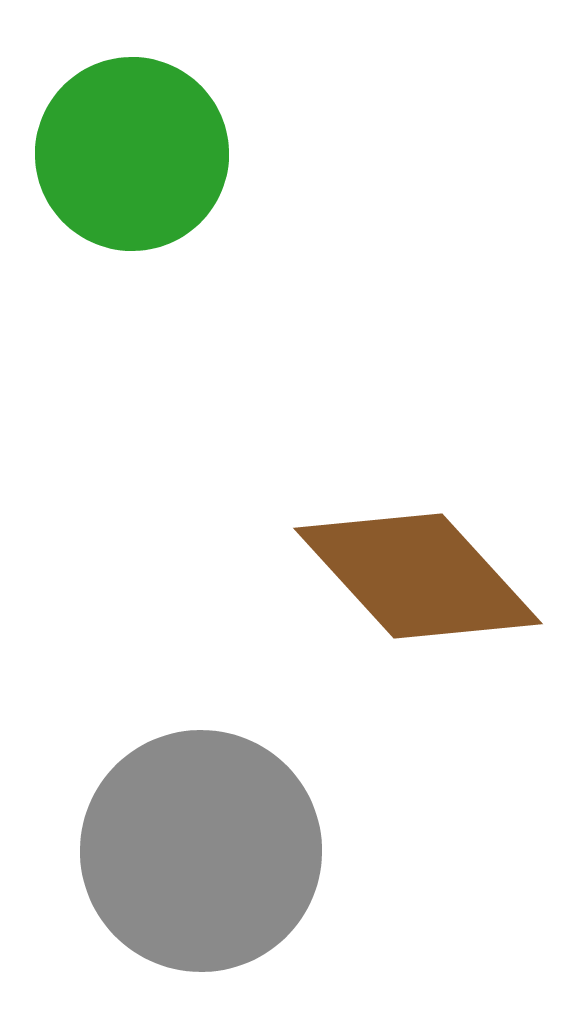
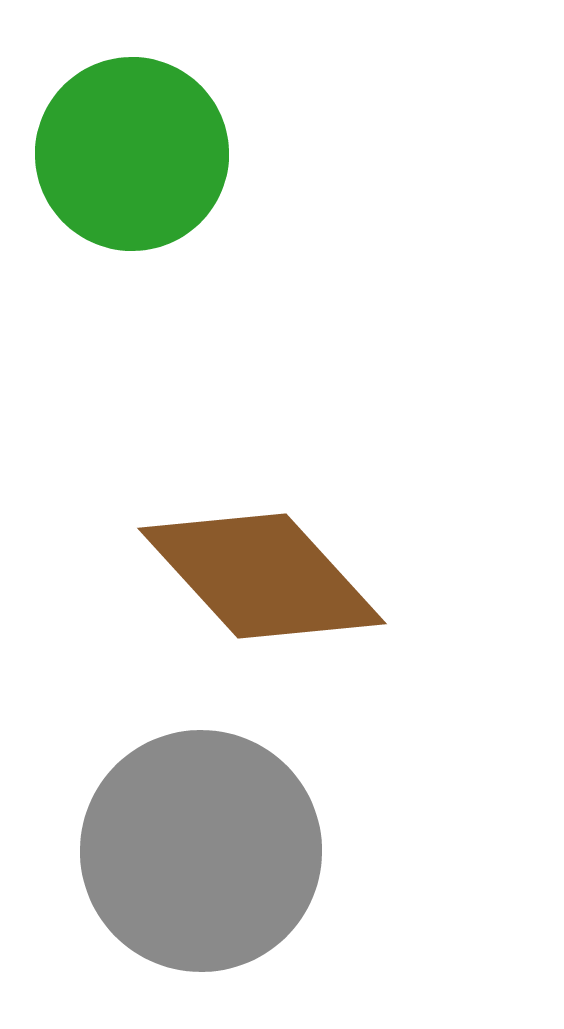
brown diamond: moved 156 px left
